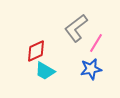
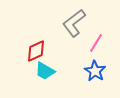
gray L-shape: moved 2 px left, 5 px up
blue star: moved 4 px right, 2 px down; rotated 30 degrees counterclockwise
